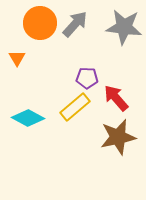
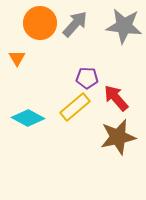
gray star: moved 1 px up
